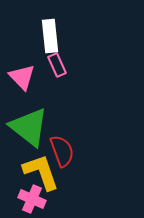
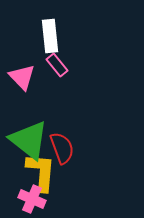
pink rectangle: rotated 15 degrees counterclockwise
green triangle: moved 13 px down
red semicircle: moved 3 px up
yellow L-shape: rotated 24 degrees clockwise
